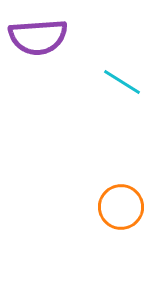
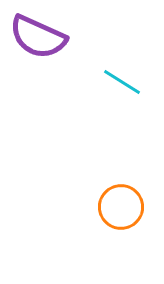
purple semicircle: rotated 28 degrees clockwise
